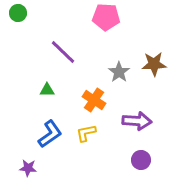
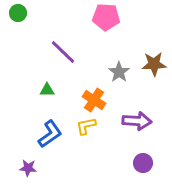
yellow L-shape: moved 7 px up
purple circle: moved 2 px right, 3 px down
